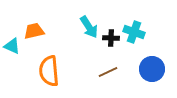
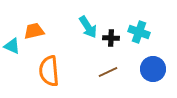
cyan arrow: moved 1 px left
cyan cross: moved 5 px right
blue circle: moved 1 px right
